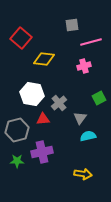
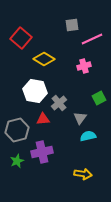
pink line: moved 1 px right, 3 px up; rotated 10 degrees counterclockwise
yellow diamond: rotated 25 degrees clockwise
white hexagon: moved 3 px right, 3 px up
green star: rotated 24 degrees counterclockwise
